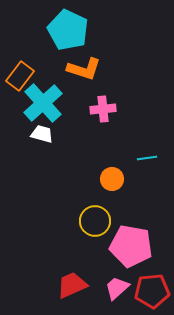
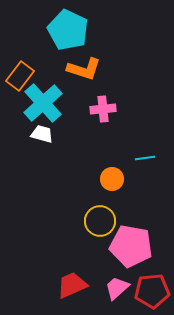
cyan line: moved 2 px left
yellow circle: moved 5 px right
